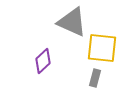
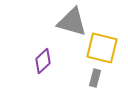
gray triangle: rotated 8 degrees counterclockwise
yellow square: rotated 8 degrees clockwise
